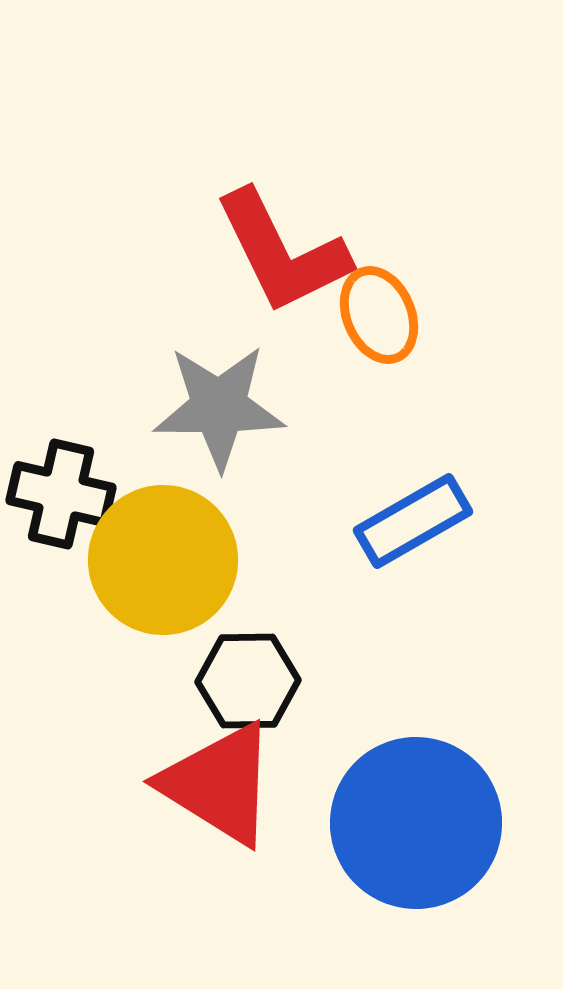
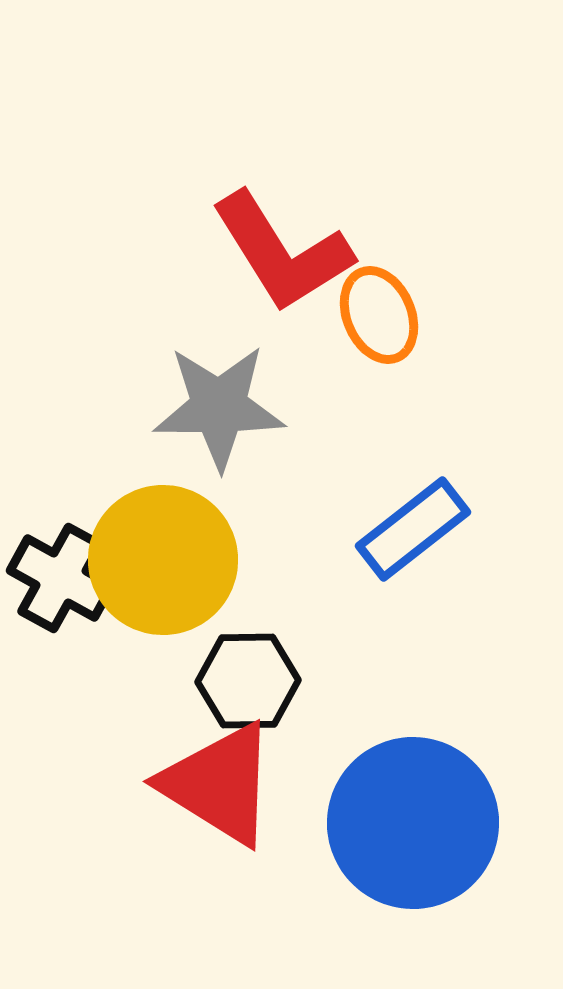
red L-shape: rotated 6 degrees counterclockwise
black cross: moved 84 px down; rotated 16 degrees clockwise
blue rectangle: moved 8 px down; rotated 8 degrees counterclockwise
blue circle: moved 3 px left
